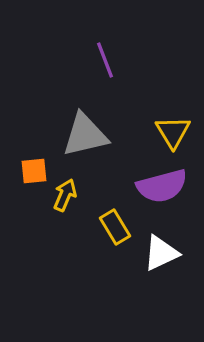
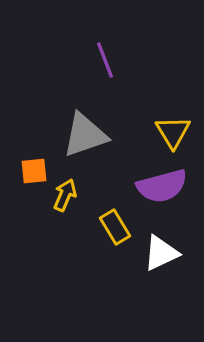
gray triangle: rotated 6 degrees counterclockwise
